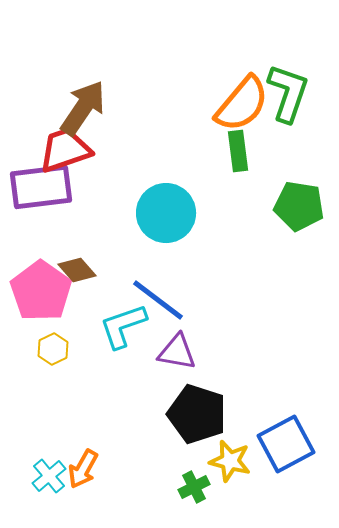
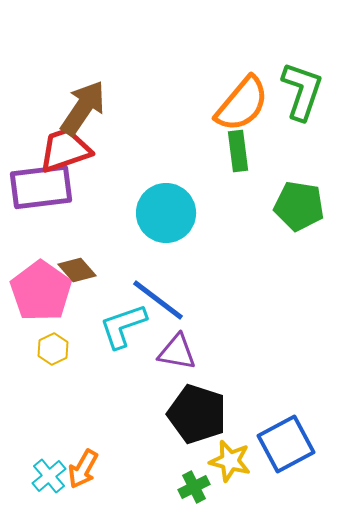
green L-shape: moved 14 px right, 2 px up
